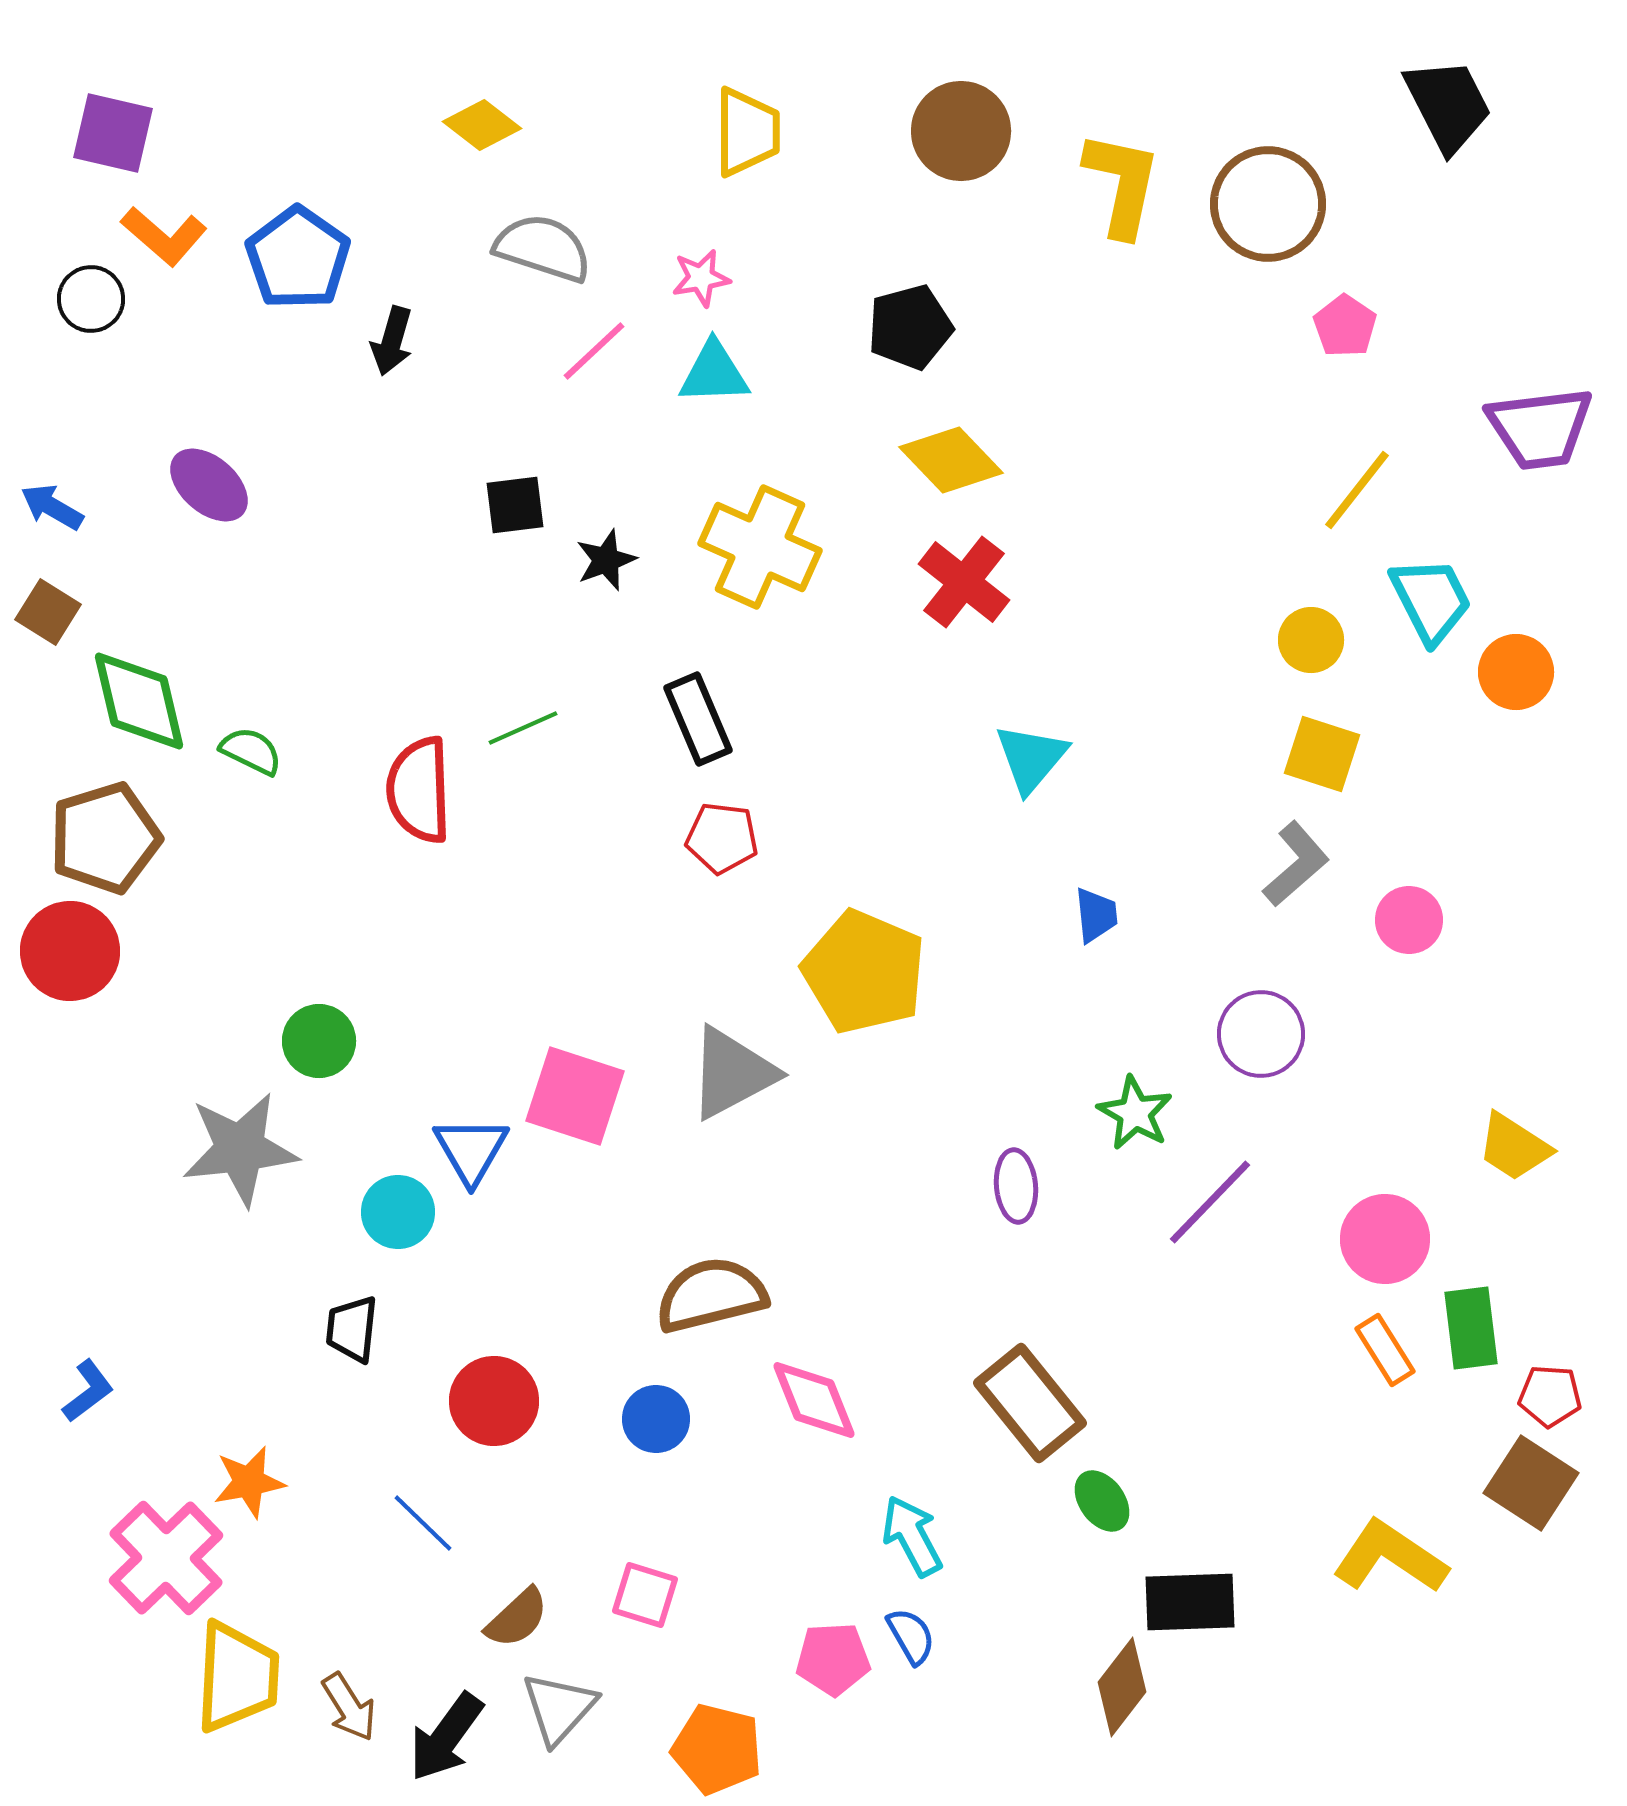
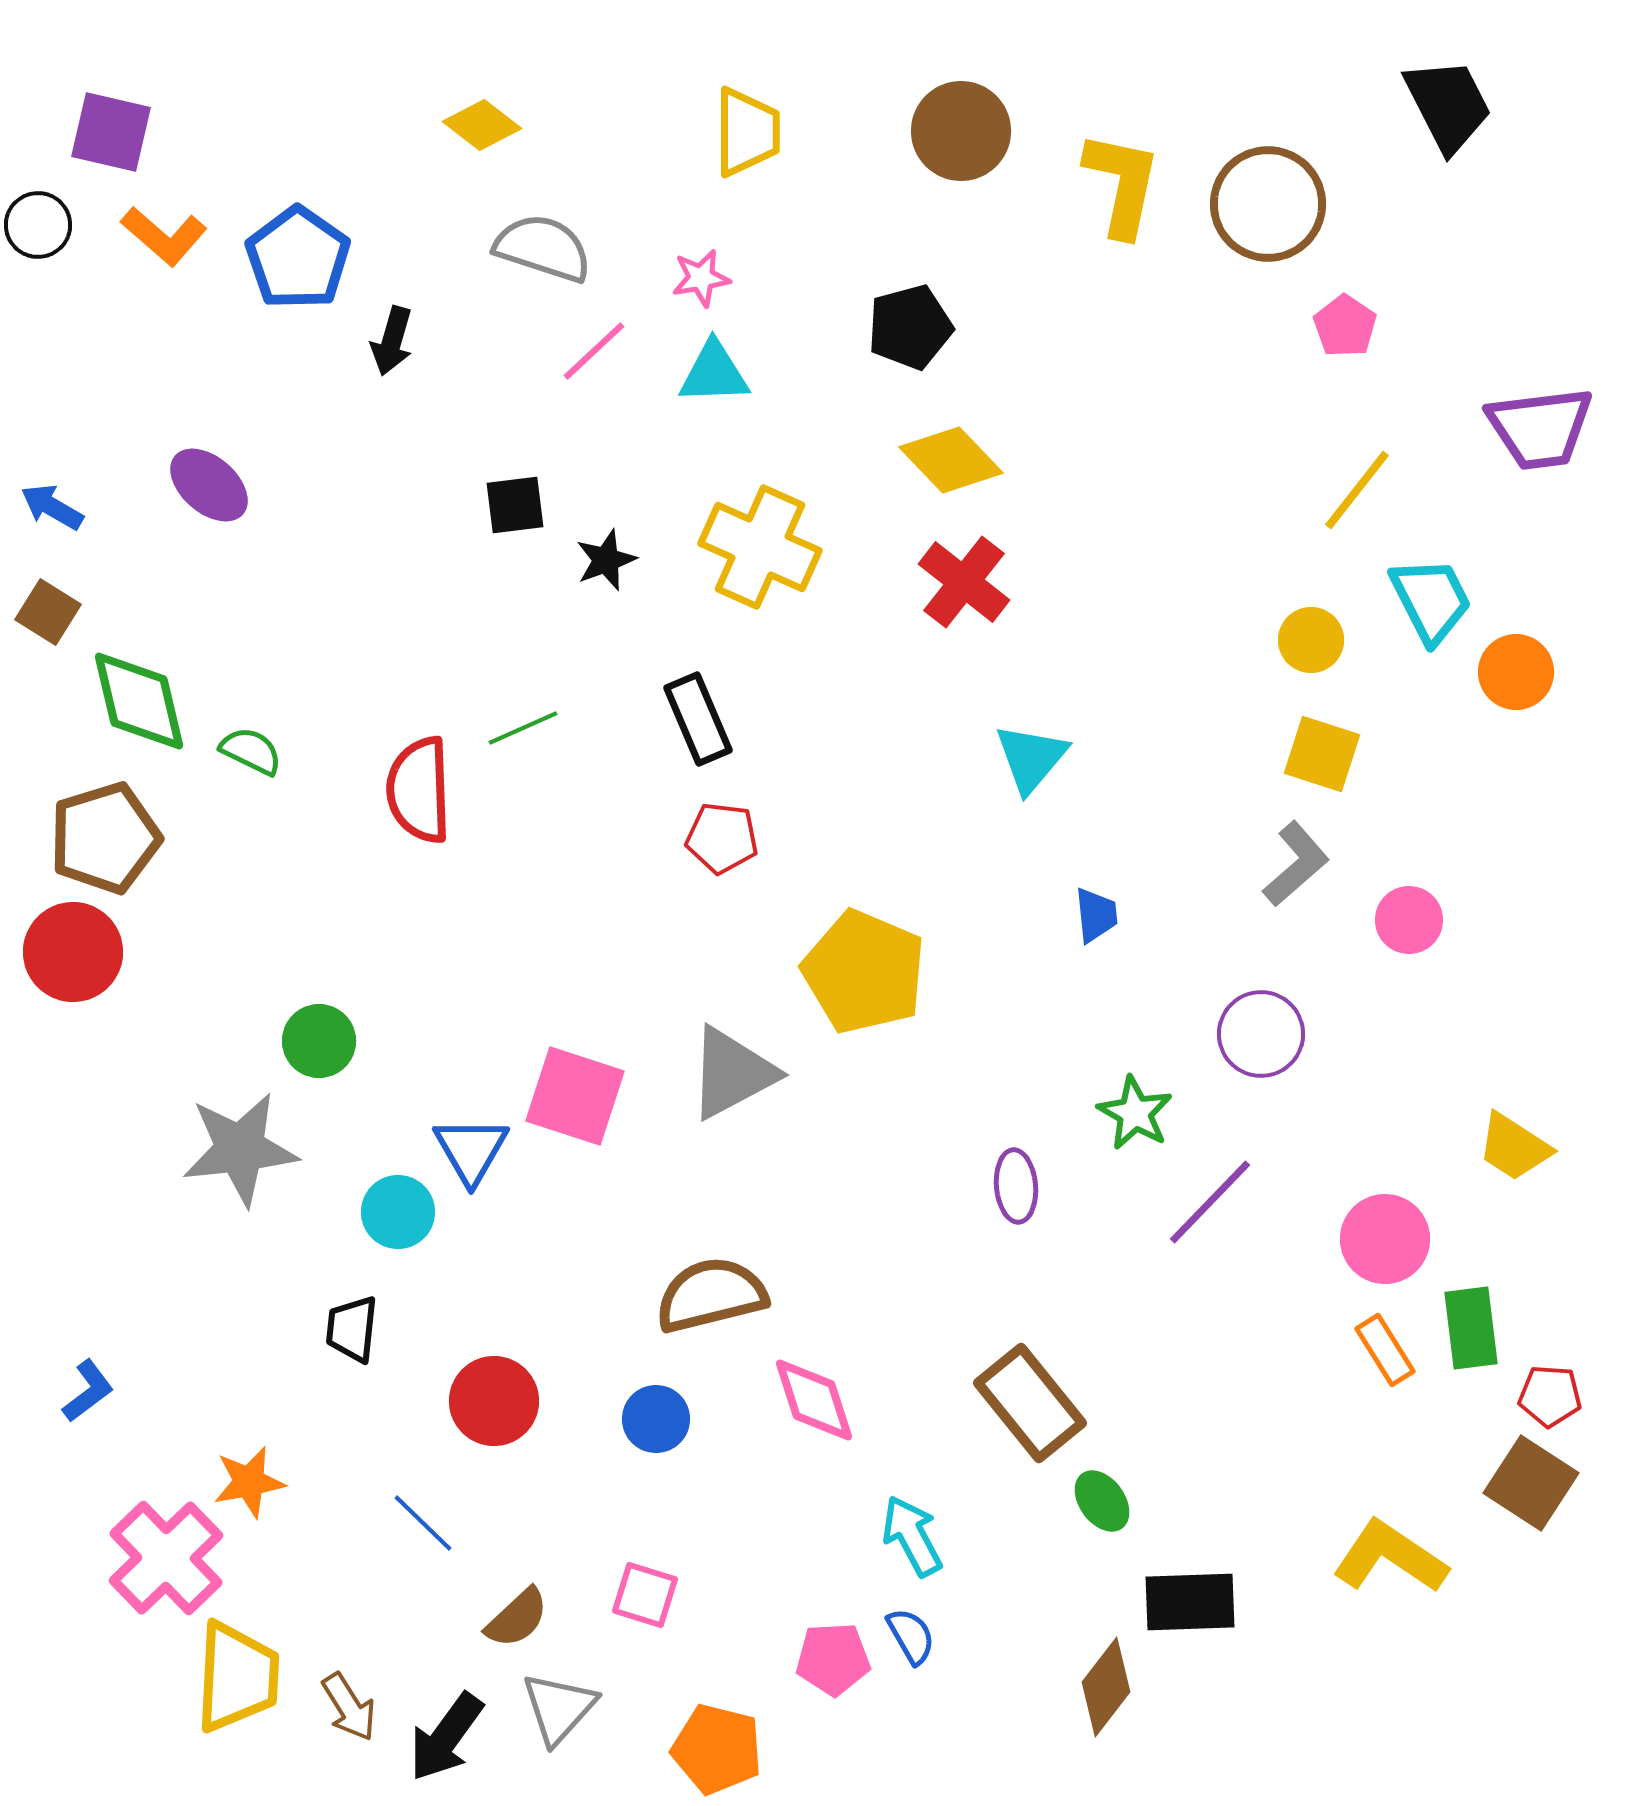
purple square at (113, 133): moved 2 px left, 1 px up
black circle at (91, 299): moved 53 px left, 74 px up
red circle at (70, 951): moved 3 px right, 1 px down
pink diamond at (814, 1400): rotated 4 degrees clockwise
brown diamond at (1122, 1687): moved 16 px left
